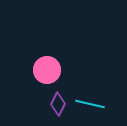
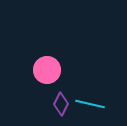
purple diamond: moved 3 px right
